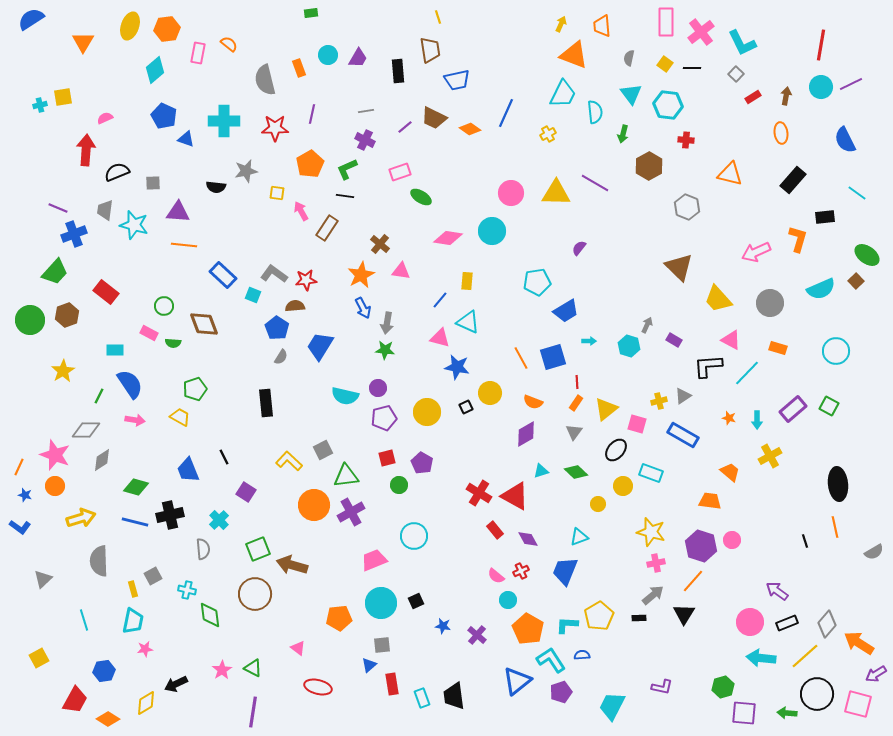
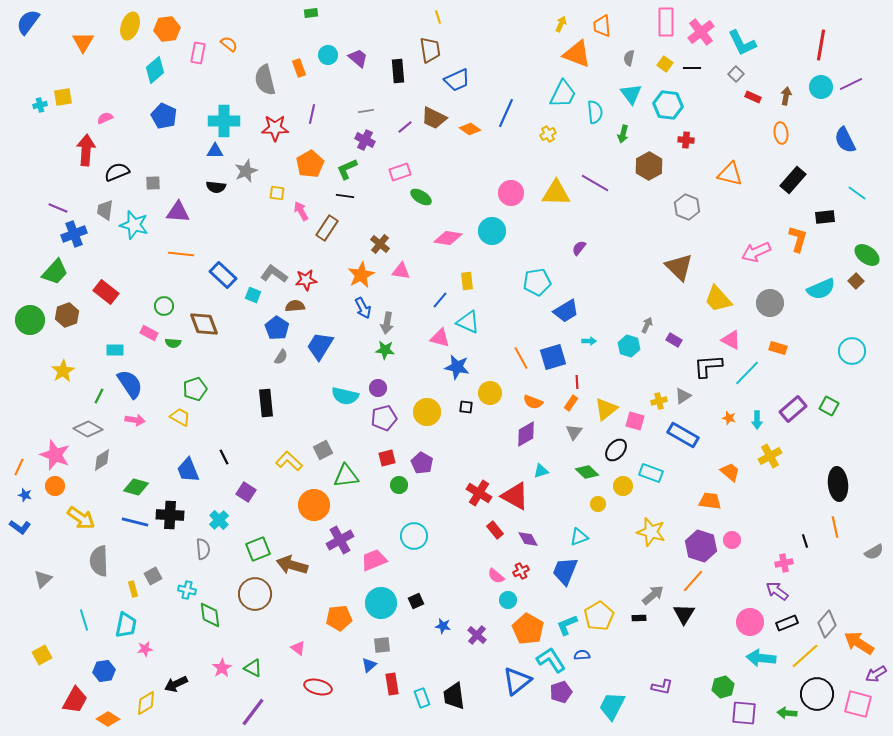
blue semicircle at (31, 19): moved 3 px left, 3 px down; rotated 20 degrees counterclockwise
orange triangle at (574, 55): moved 3 px right, 1 px up
purple trapezoid at (358, 58): rotated 80 degrees counterclockwise
blue trapezoid at (457, 80): rotated 12 degrees counterclockwise
red rectangle at (753, 97): rotated 56 degrees clockwise
blue triangle at (186, 139): moved 29 px right, 12 px down; rotated 18 degrees counterclockwise
gray star at (246, 171): rotated 10 degrees counterclockwise
orange line at (184, 245): moved 3 px left, 9 px down
yellow rectangle at (467, 281): rotated 12 degrees counterclockwise
cyan circle at (836, 351): moved 16 px right
orange rectangle at (576, 403): moved 5 px left
black square at (466, 407): rotated 32 degrees clockwise
pink square at (637, 424): moved 2 px left, 3 px up
gray diamond at (86, 430): moved 2 px right, 1 px up; rotated 28 degrees clockwise
green diamond at (576, 472): moved 11 px right
purple cross at (351, 512): moved 11 px left, 28 px down
black cross at (170, 515): rotated 16 degrees clockwise
yellow arrow at (81, 518): rotated 52 degrees clockwise
pink cross at (656, 563): moved 128 px right
cyan trapezoid at (133, 621): moved 7 px left, 4 px down
cyan L-shape at (567, 625): rotated 25 degrees counterclockwise
yellow square at (39, 658): moved 3 px right, 3 px up
pink star at (222, 670): moved 2 px up
purple line at (253, 712): rotated 28 degrees clockwise
